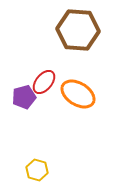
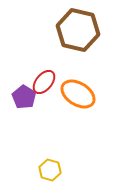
brown hexagon: rotated 9 degrees clockwise
purple pentagon: rotated 25 degrees counterclockwise
yellow hexagon: moved 13 px right
